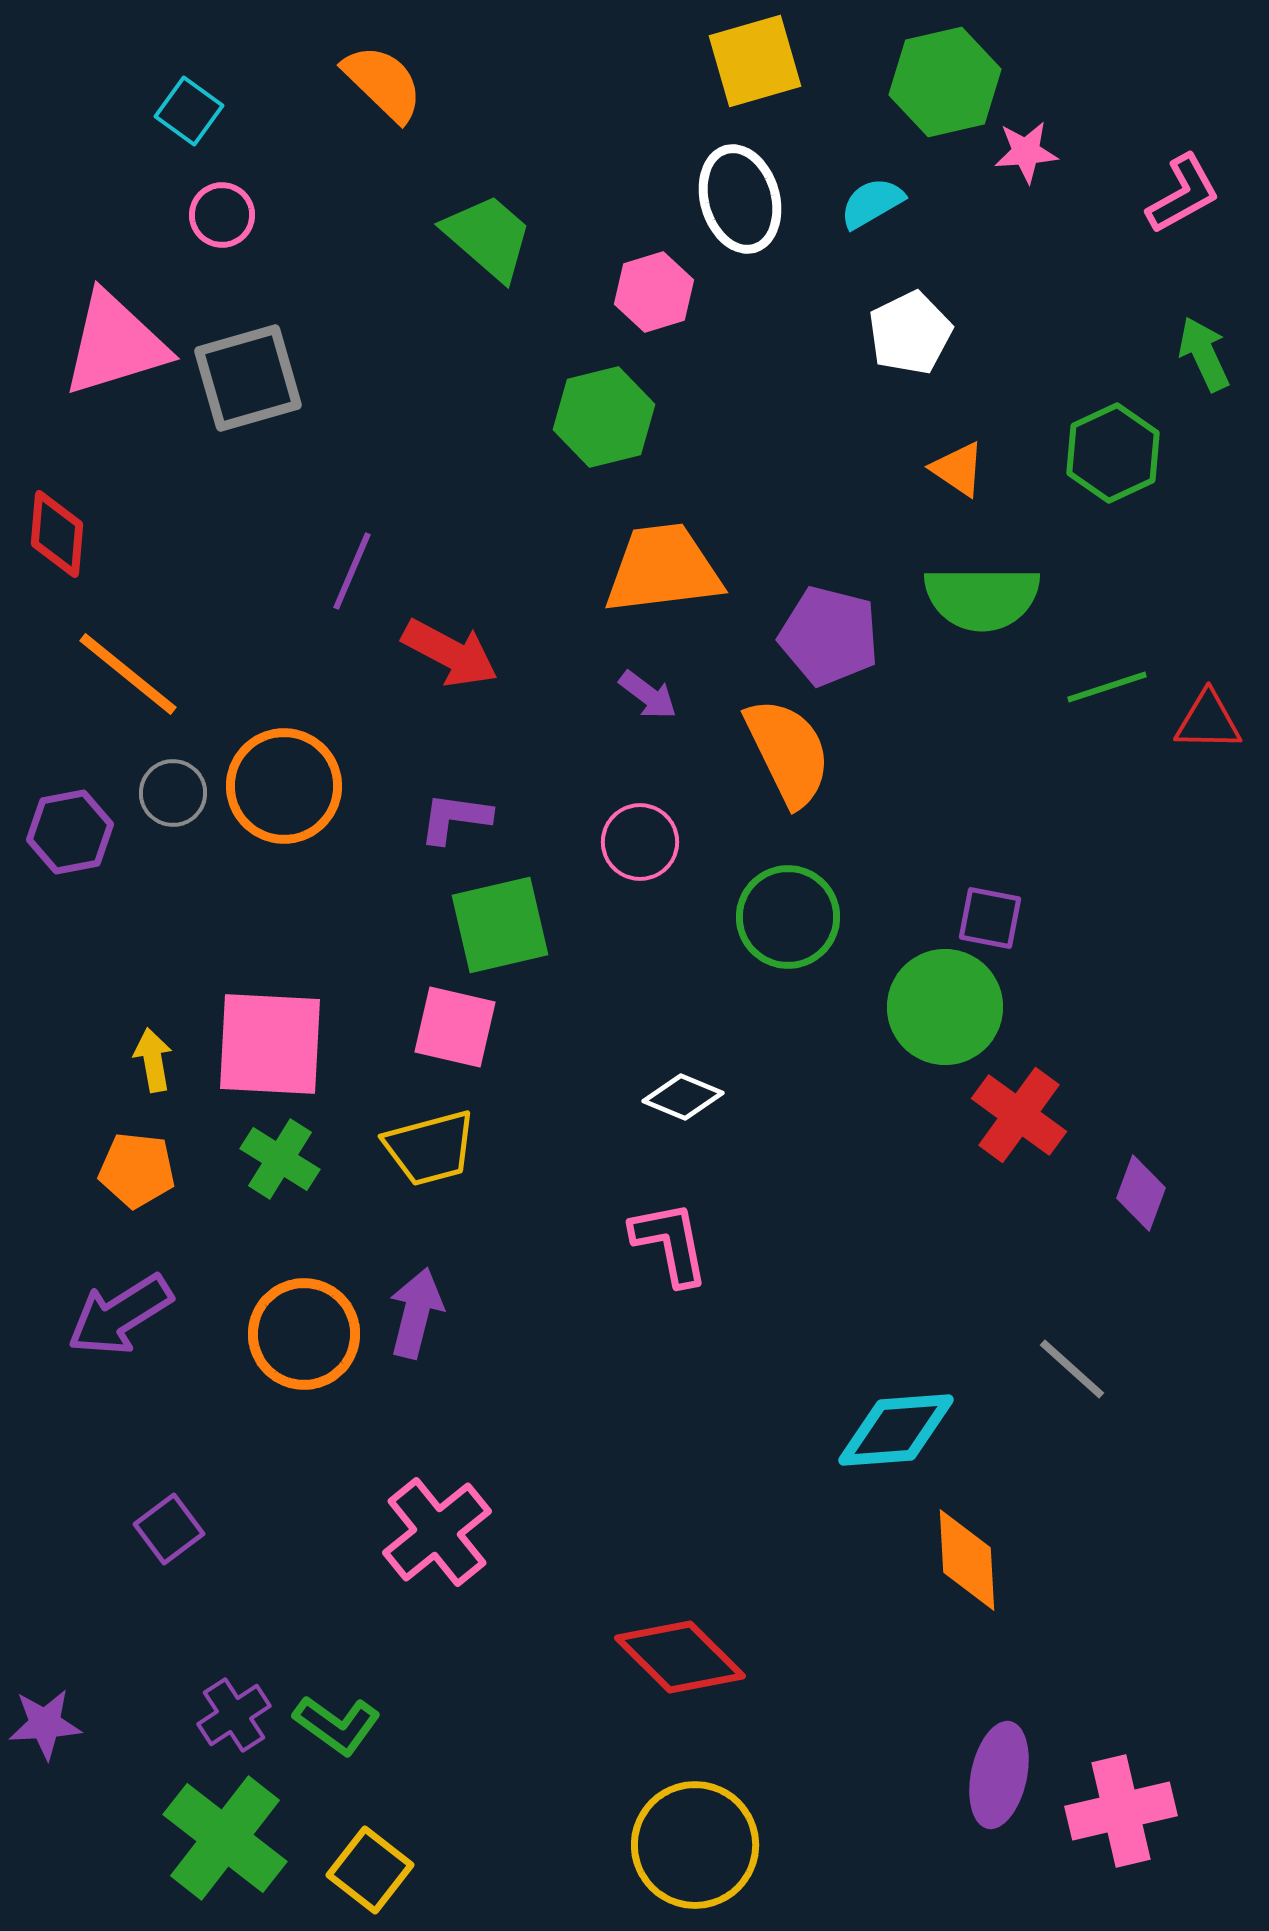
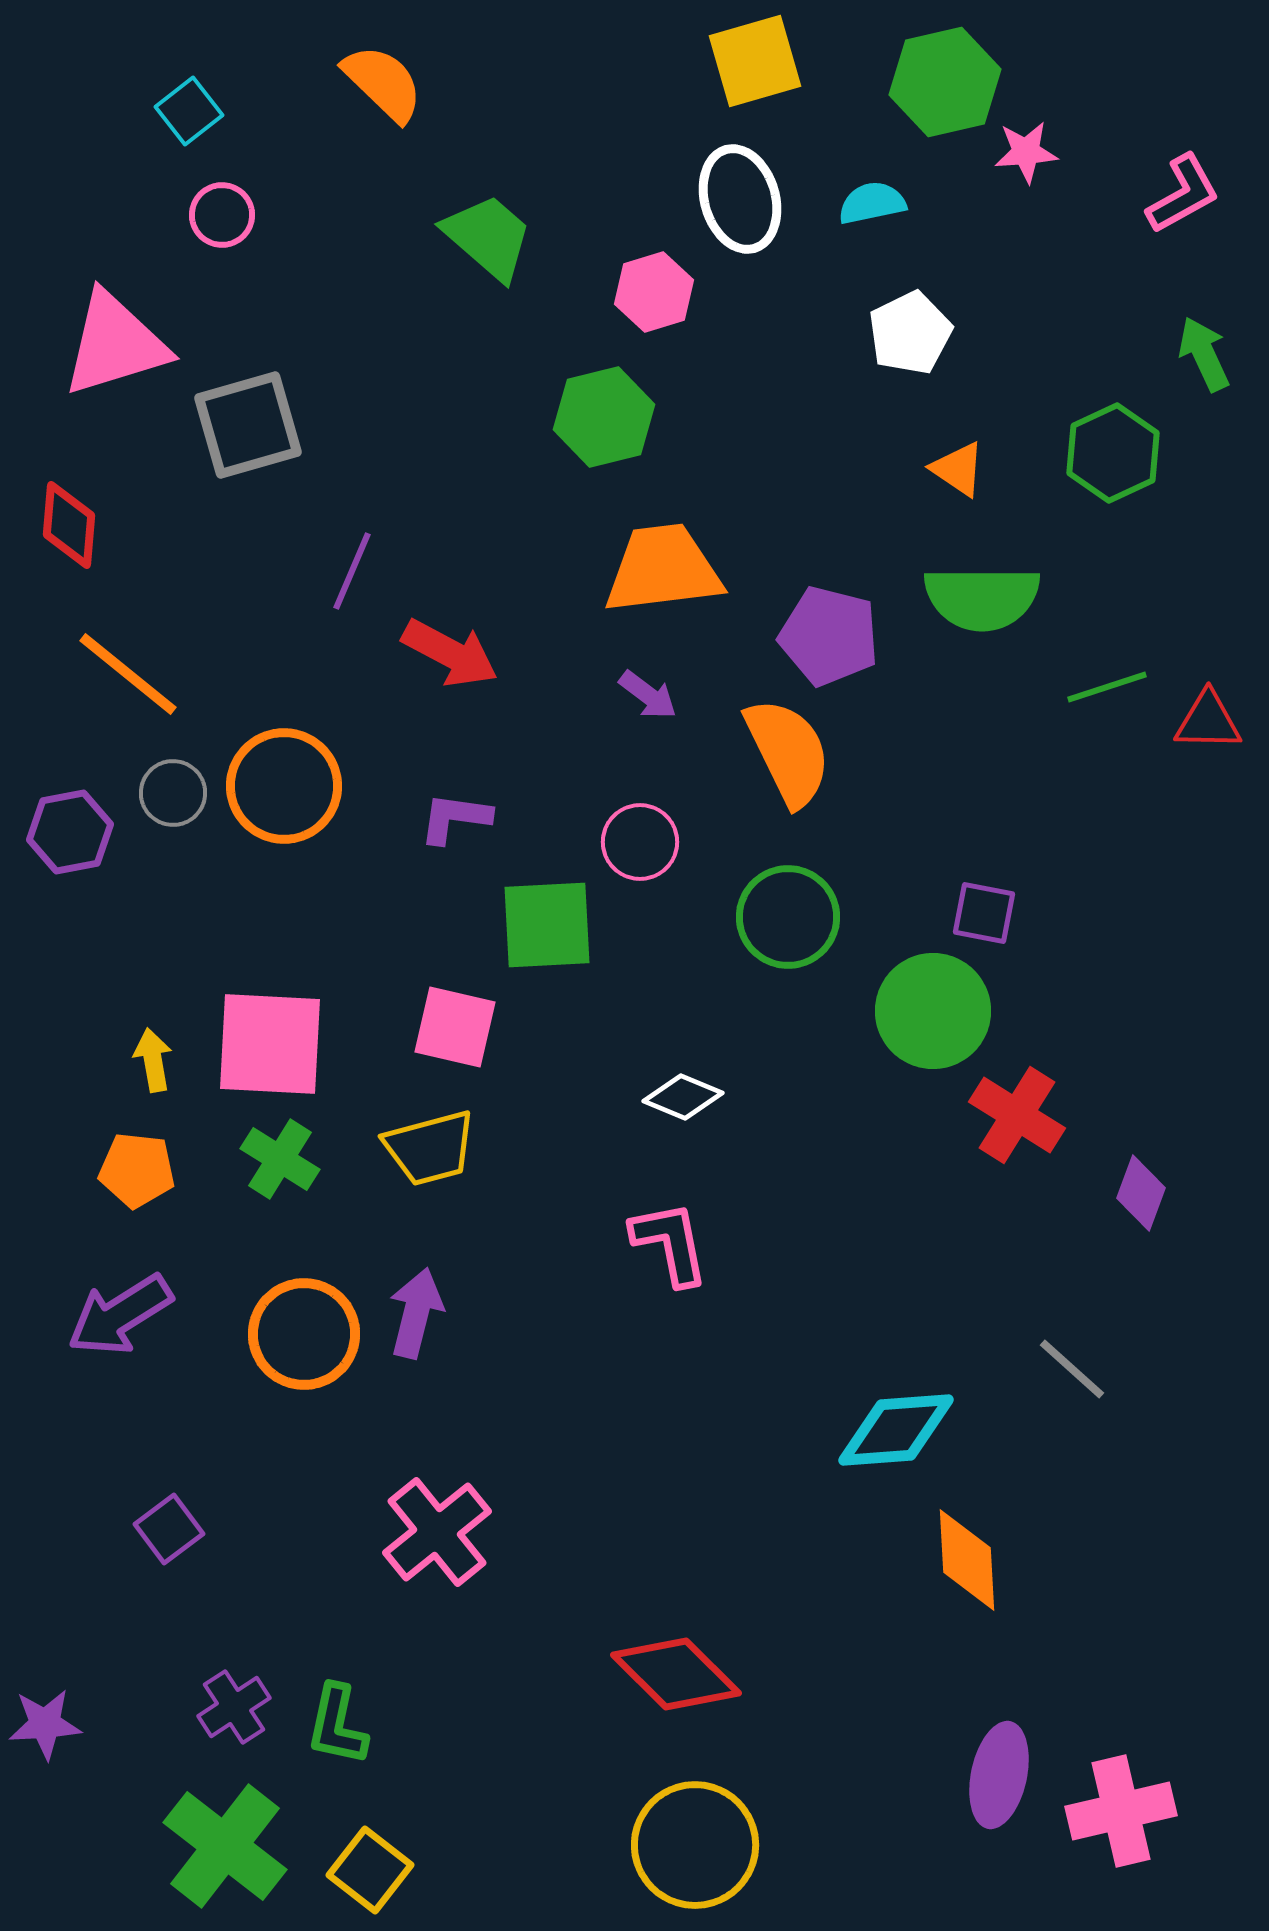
cyan square at (189, 111): rotated 16 degrees clockwise
cyan semicircle at (872, 203): rotated 18 degrees clockwise
gray square at (248, 378): moved 47 px down
red diamond at (57, 534): moved 12 px right, 9 px up
purple square at (990, 918): moved 6 px left, 5 px up
green square at (500, 925): moved 47 px right; rotated 10 degrees clockwise
green circle at (945, 1007): moved 12 px left, 4 px down
red cross at (1019, 1115): moved 2 px left; rotated 4 degrees counterclockwise
red diamond at (680, 1657): moved 4 px left, 17 px down
purple cross at (234, 1715): moved 8 px up
green L-shape at (337, 1725): rotated 66 degrees clockwise
green cross at (225, 1838): moved 8 px down
